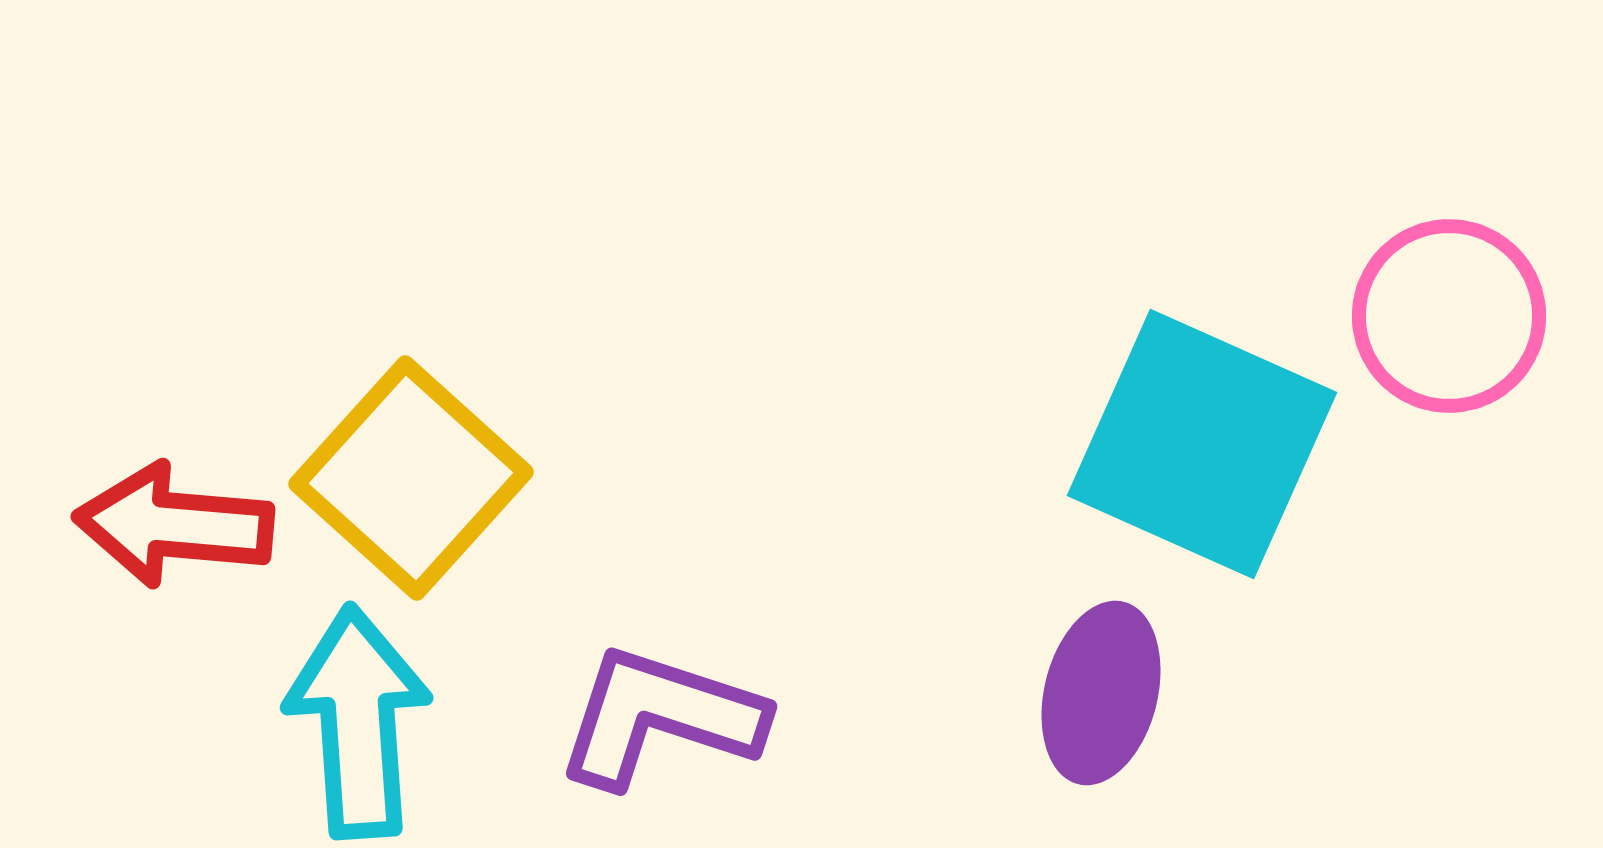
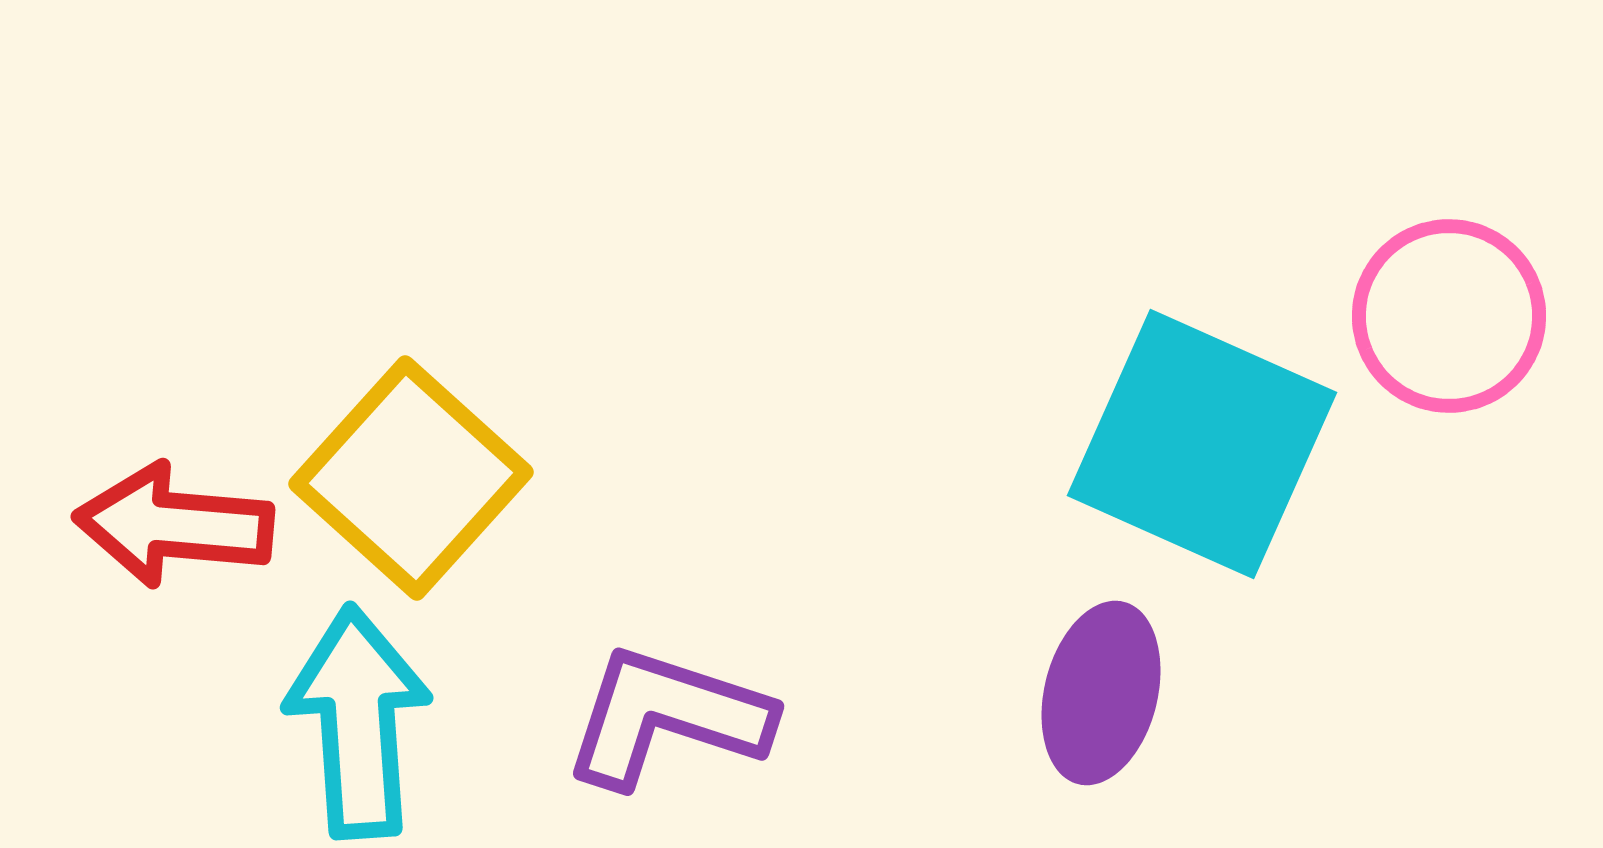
purple L-shape: moved 7 px right
